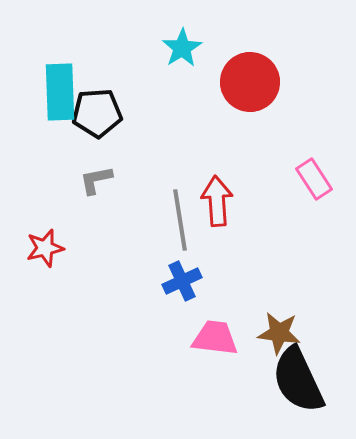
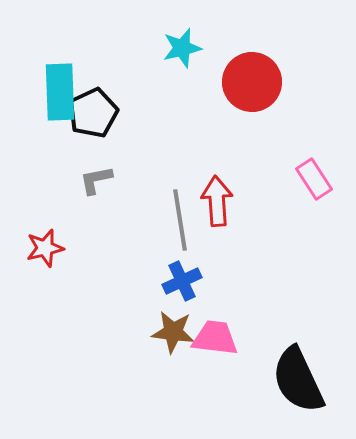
cyan star: rotated 18 degrees clockwise
red circle: moved 2 px right
black pentagon: moved 4 px left; rotated 21 degrees counterclockwise
brown star: moved 106 px left, 1 px up
